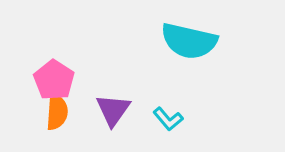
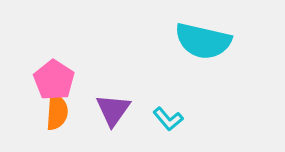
cyan semicircle: moved 14 px right
